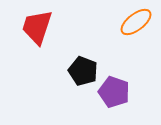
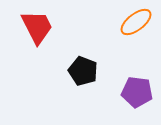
red trapezoid: rotated 135 degrees clockwise
purple pentagon: moved 23 px right; rotated 12 degrees counterclockwise
